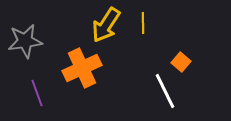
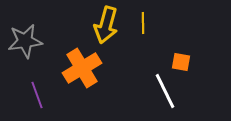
yellow arrow: rotated 18 degrees counterclockwise
orange square: rotated 30 degrees counterclockwise
orange cross: rotated 6 degrees counterclockwise
purple line: moved 2 px down
